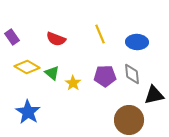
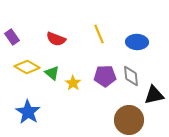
yellow line: moved 1 px left
gray diamond: moved 1 px left, 2 px down
